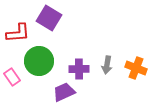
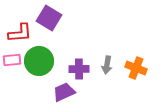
red L-shape: moved 2 px right
pink rectangle: moved 17 px up; rotated 60 degrees counterclockwise
